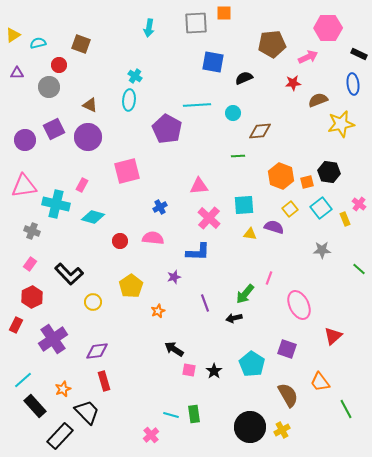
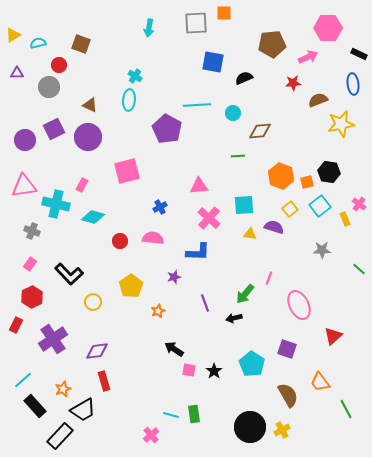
cyan square at (321, 208): moved 1 px left, 2 px up
black trapezoid at (87, 412): moved 4 px left, 2 px up; rotated 104 degrees clockwise
